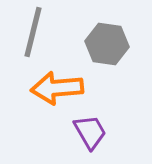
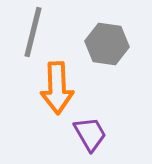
orange arrow: rotated 87 degrees counterclockwise
purple trapezoid: moved 2 px down
